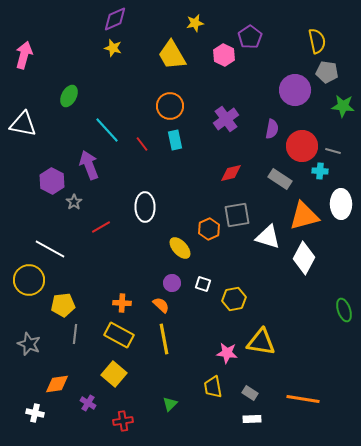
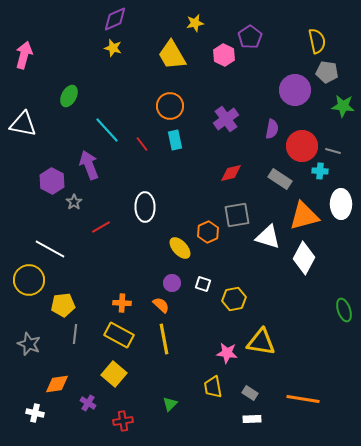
orange hexagon at (209, 229): moved 1 px left, 3 px down
